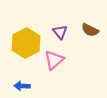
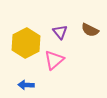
blue arrow: moved 4 px right, 1 px up
